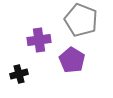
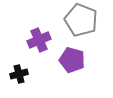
purple cross: rotated 15 degrees counterclockwise
purple pentagon: rotated 15 degrees counterclockwise
